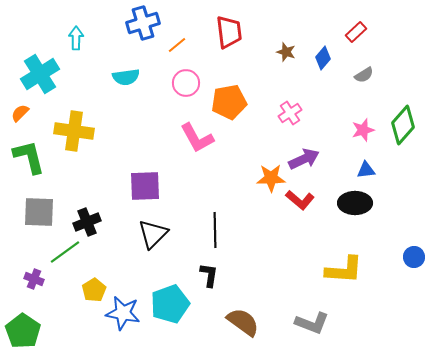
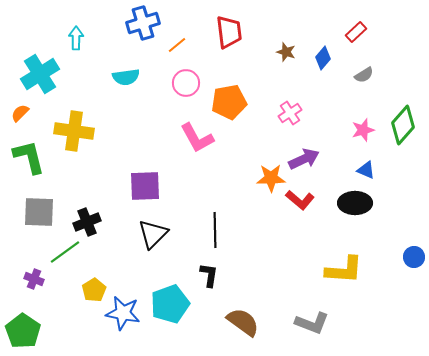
blue triangle: rotated 30 degrees clockwise
